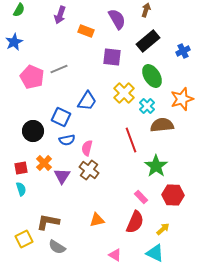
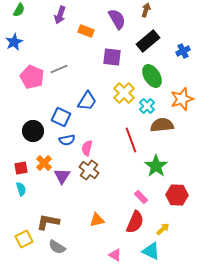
red hexagon: moved 4 px right
cyan triangle: moved 4 px left, 2 px up
